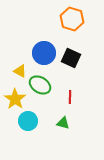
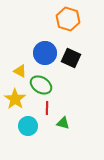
orange hexagon: moved 4 px left
blue circle: moved 1 px right
green ellipse: moved 1 px right
red line: moved 23 px left, 11 px down
cyan circle: moved 5 px down
